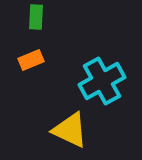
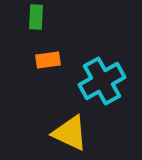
orange rectangle: moved 17 px right; rotated 15 degrees clockwise
yellow triangle: moved 3 px down
